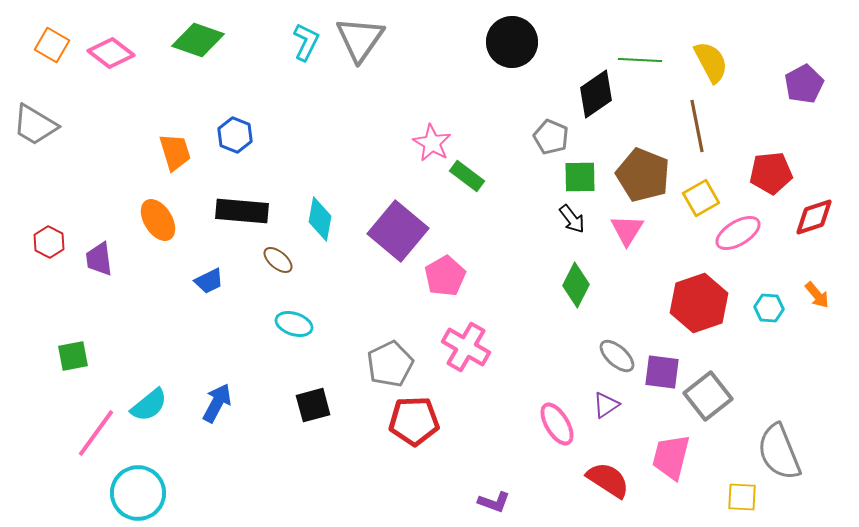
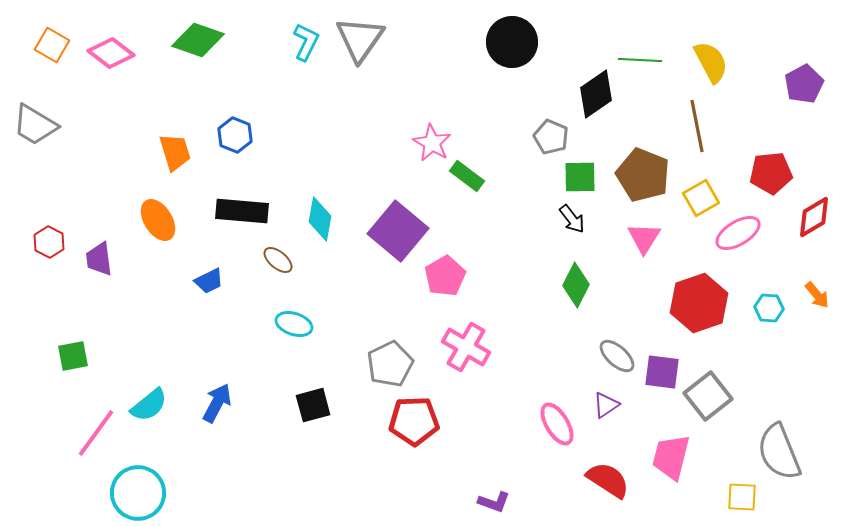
red diamond at (814, 217): rotated 12 degrees counterclockwise
pink triangle at (627, 230): moved 17 px right, 8 px down
